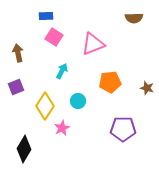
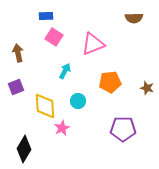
cyan arrow: moved 3 px right
yellow diamond: rotated 36 degrees counterclockwise
